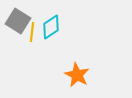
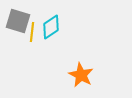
gray square: rotated 15 degrees counterclockwise
orange star: moved 4 px right
